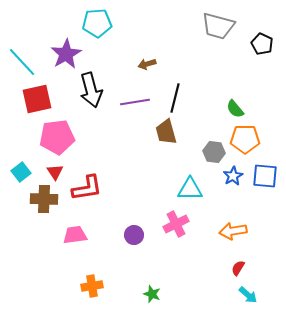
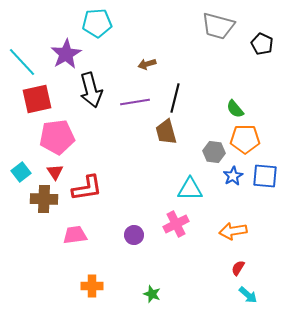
orange cross: rotated 10 degrees clockwise
